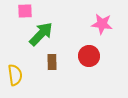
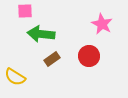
pink star: rotated 20 degrees clockwise
green arrow: rotated 128 degrees counterclockwise
brown rectangle: moved 3 px up; rotated 56 degrees clockwise
yellow semicircle: moved 2 px down; rotated 130 degrees clockwise
